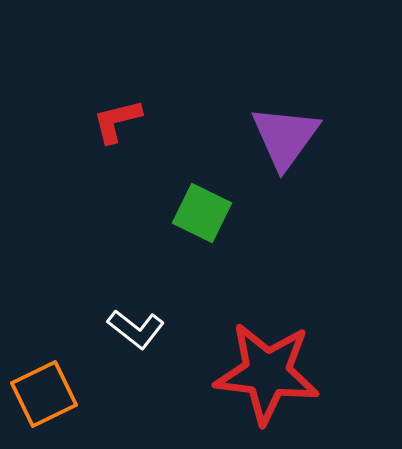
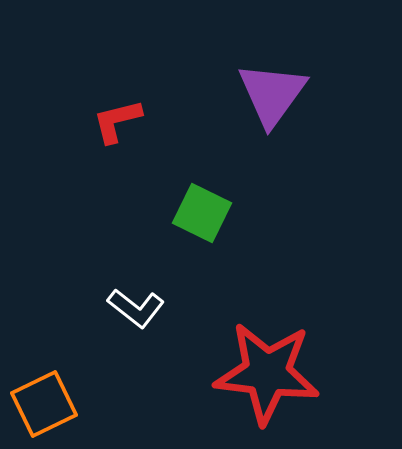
purple triangle: moved 13 px left, 43 px up
white L-shape: moved 21 px up
orange square: moved 10 px down
